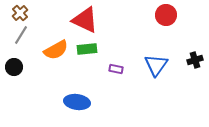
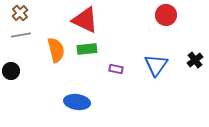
gray line: rotated 48 degrees clockwise
orange semicircle: rotated 75 degrees counterclockwise
black cross: rotated 21 degrees counterclockwise
black circle: moved 3 px left, 4 px down
